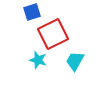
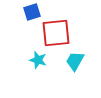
red square: moved 3 px right, 1 px up; rotated 20 degrees clockwise
